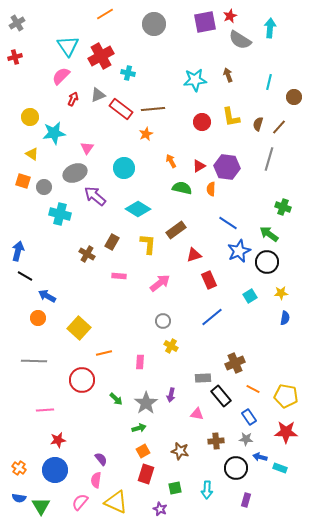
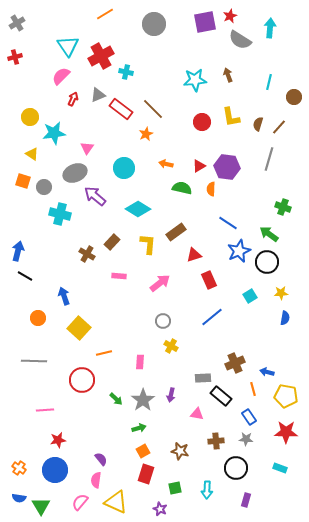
cyan cross at (128, 73): moved 2 px left, 1 px up
brown line at (153, 109): rotated 50 degrees clockwise
orange arrow at (171, 161): moved 5 px left, 3 px down; rotated 48 degrees counterclockwise
brown rectangle at (176, 230): moved 2 px down
brown rectangle at (112, 242): rotated 14 degrees clockwise
blue arrow at (47, 296): moved 17 px right; rotated 42 degrees clockwise
orange line at (253, 389): rotated 48 degrees clockwise
black rectangle at (221, 396): rotated 10 degrees counterclockwise
gray star at (146, 403): moved 3 px left, 3 px up
blue arrow at (260, 457): moved 7 px right, 85 px up
